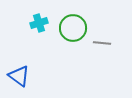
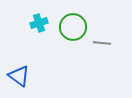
green circle: moved 1 px up
